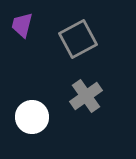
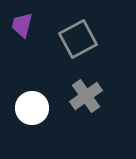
white circle: moved 9 px up
